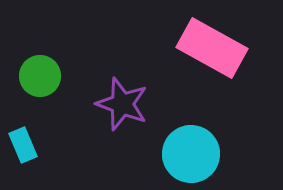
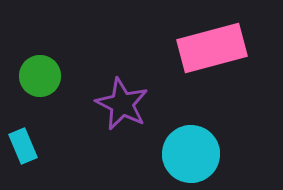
pink rectangle: rotated 44 degrees counterclockwise
purple star: rotated 6 degrees clockwise
cyan rectangle: moved 1 px down
